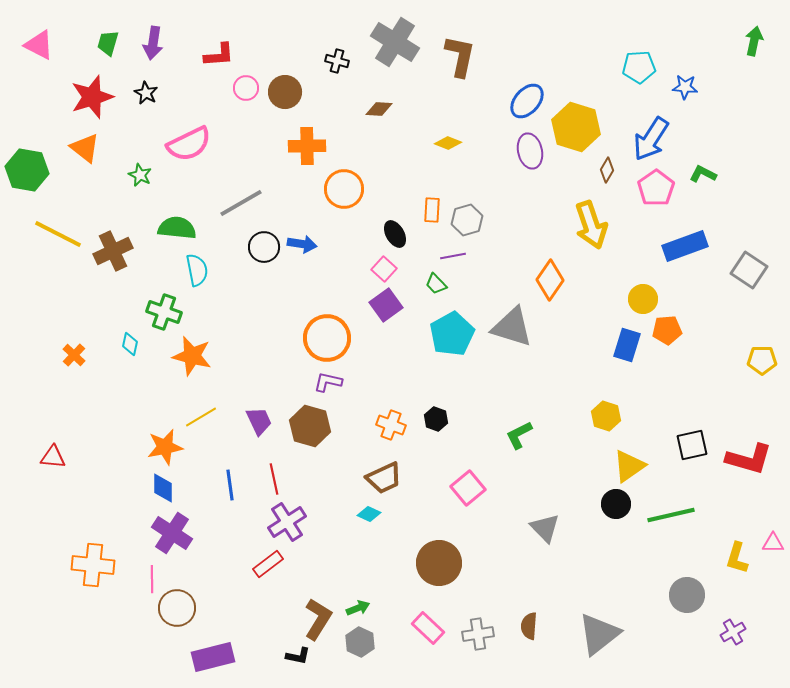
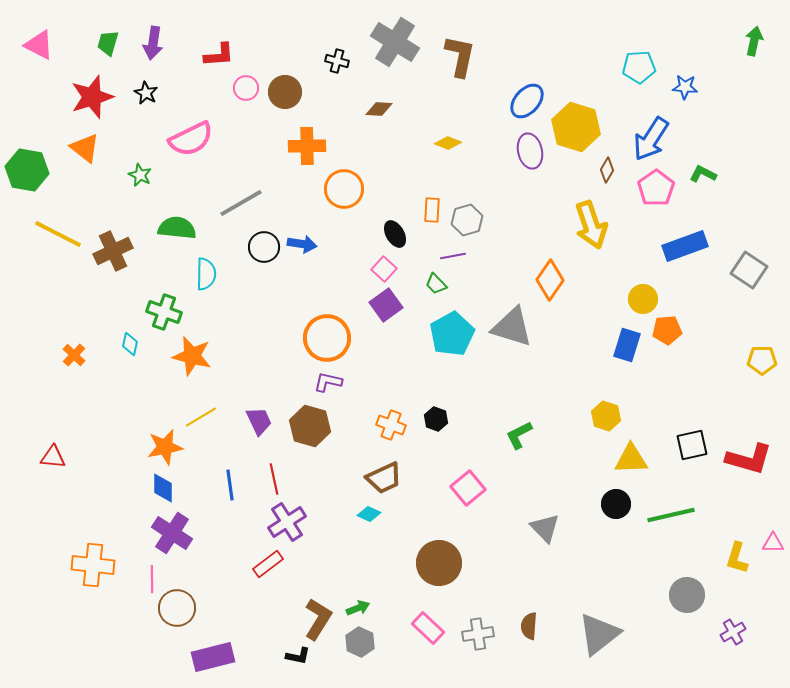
pink semicircle at (189, 144): moved 2 px right, 5 px up
cyan semicircle at (197, 270): moved 9 px right, 4 px down; rotated 12 degrees clockwise
yellow triangle at (629, 466): moved 2 px right, 7 px up; rotated 33 degrees clockwise
